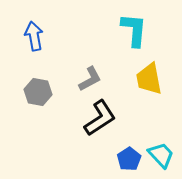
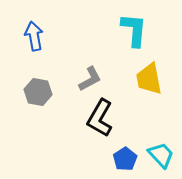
black L-shape: rotated 153 degrees clockwise
blue pentagon: moved 4 px left
